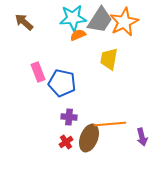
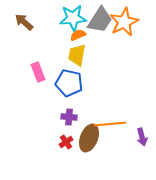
yellow trapezoid: moved 32 px left, 4 px up
blue pentagon: moved 7 px right
